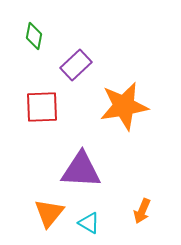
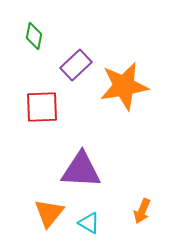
orange star: moved 20 px up
